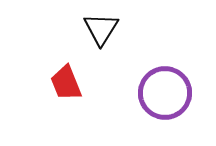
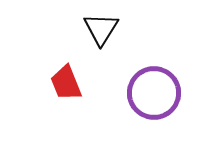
purple circle: moved 11 px left
